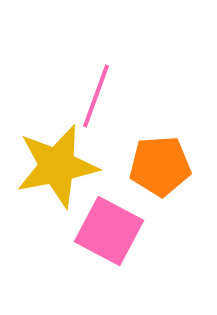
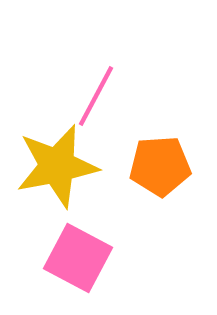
pink line: rotated 8 degrees clockwise
pink square: moved 31 px left, 27 px down
